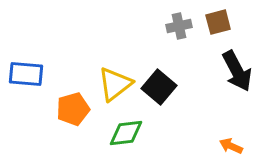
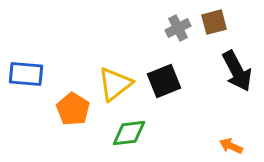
brown square: moved 4 px left
gray cross: moved 1 px left, 2 px down; rotated 15 degrees counterclockwise
black square: moved 5 px right, 6 px up; rotated 28 degrees clockwise
orange pentagon: rotated 24 degrees counterclockwise
green diamond: moved 3 px right
